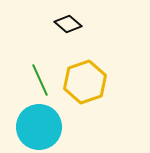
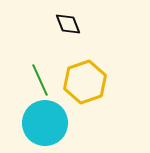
black diamond: rotated 28 degrees clockwise
cyan circle: moved 6 px right, 4 px up
